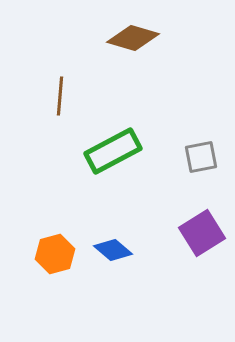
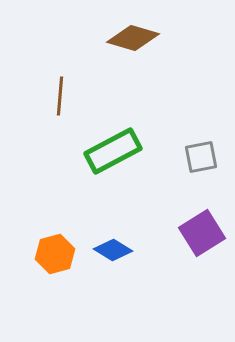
blue diamond: rotated 9 degrees counterclockwise
